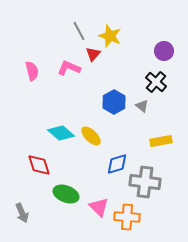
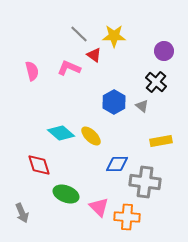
gray line: moved 3 px down; rotated 18 degrees counterclockwise
yellow star: moved 4 px right; rotated 20 degrees counterclockwise
red triangle: moved 1 px right, 1 px down; rotated 35 degrees counterclockwise
blue diamond: rotated 15 degrees clockwise
